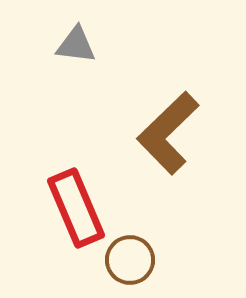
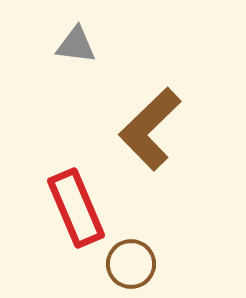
brown L-shape: moved 18 px left, 4 px up
brown circle: moved 1 px right, 4 px down
